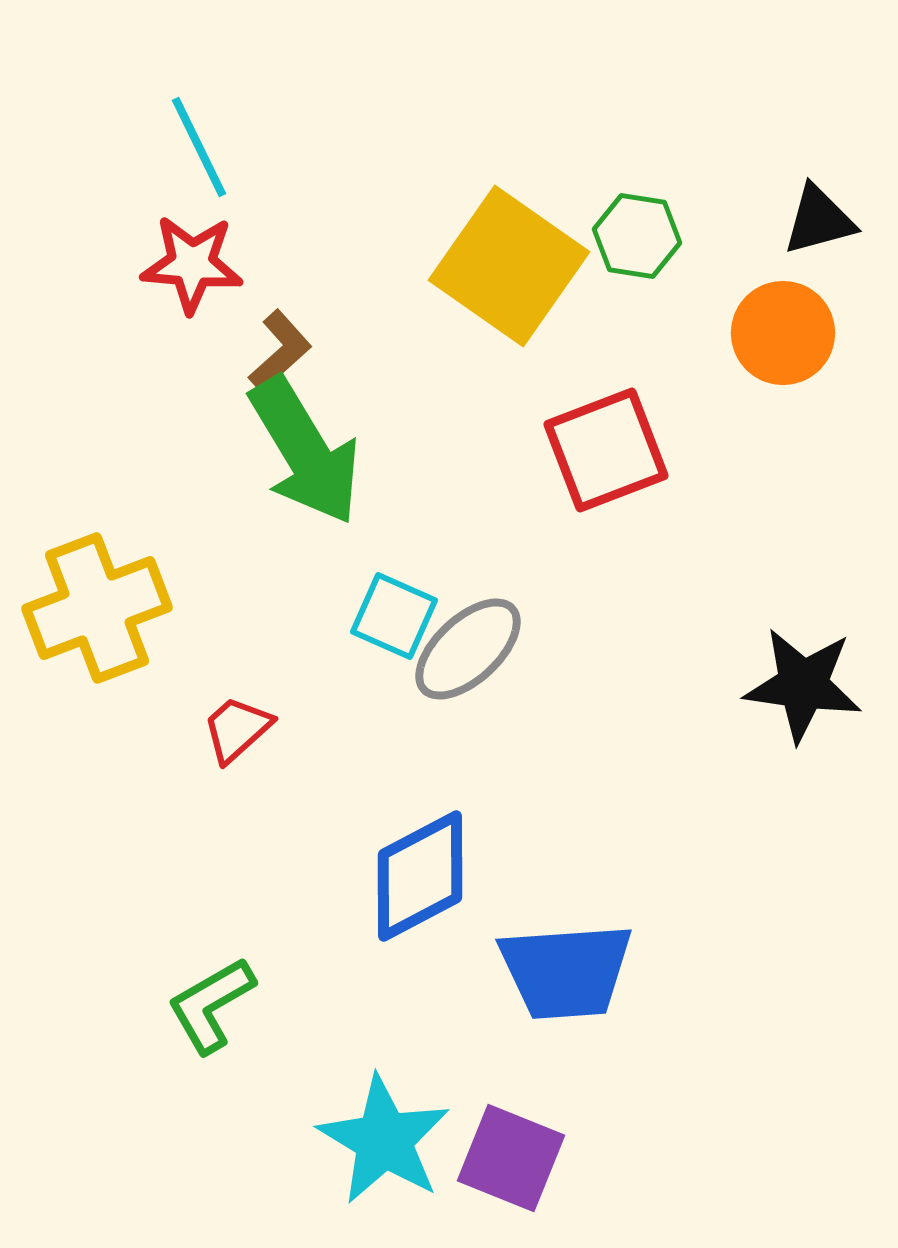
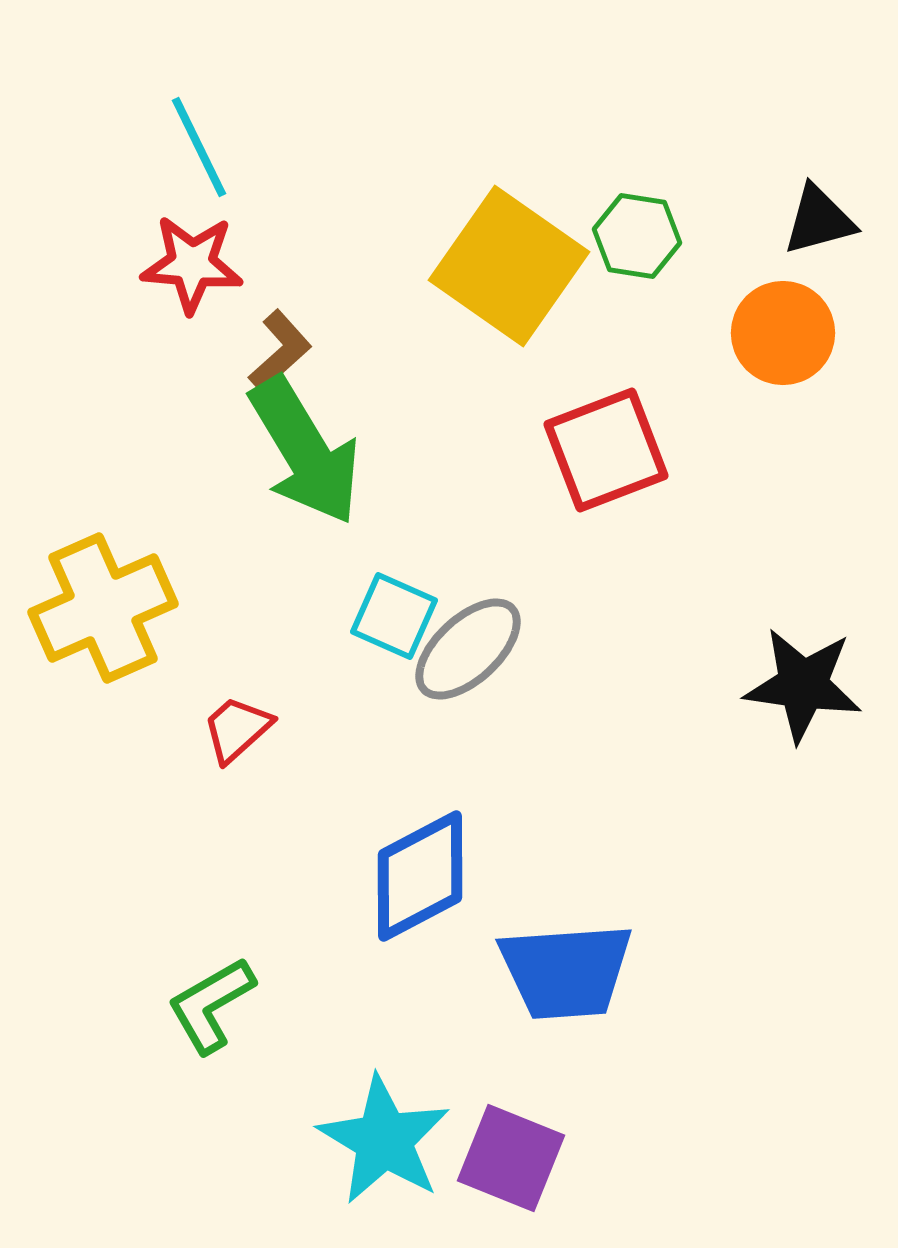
yellow cross: moved 6 px right; rotated 3 degrees counterclockwise
